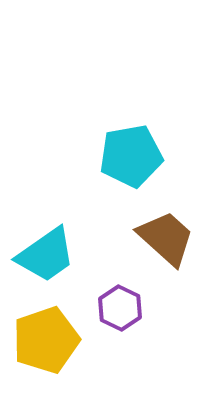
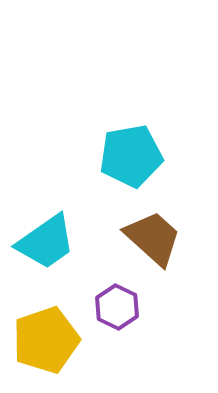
brown trapezoid: moved 13 px left
cyan trapezoid: moved 13 px up
purple hexagon: moved 3 px left, 1 px up
